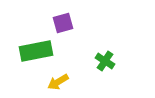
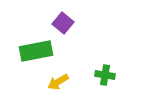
purple square: rotated 35 degrees counterclockwise
green cross: moved 14 px down; rotated 24 degrees counterclockwise
